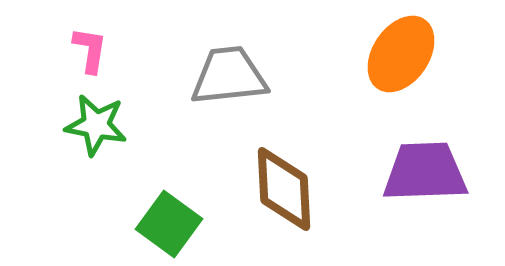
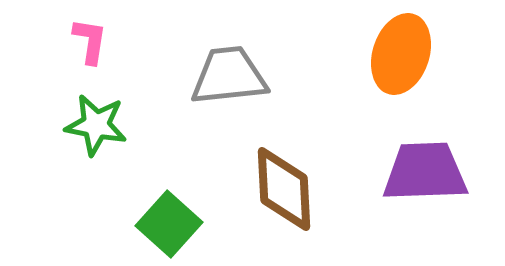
pink L-shape: moved 9 px up
orange ellipse: rotated 16 degrees counterclockwise
green square: rotated 6 degrees clockwise
